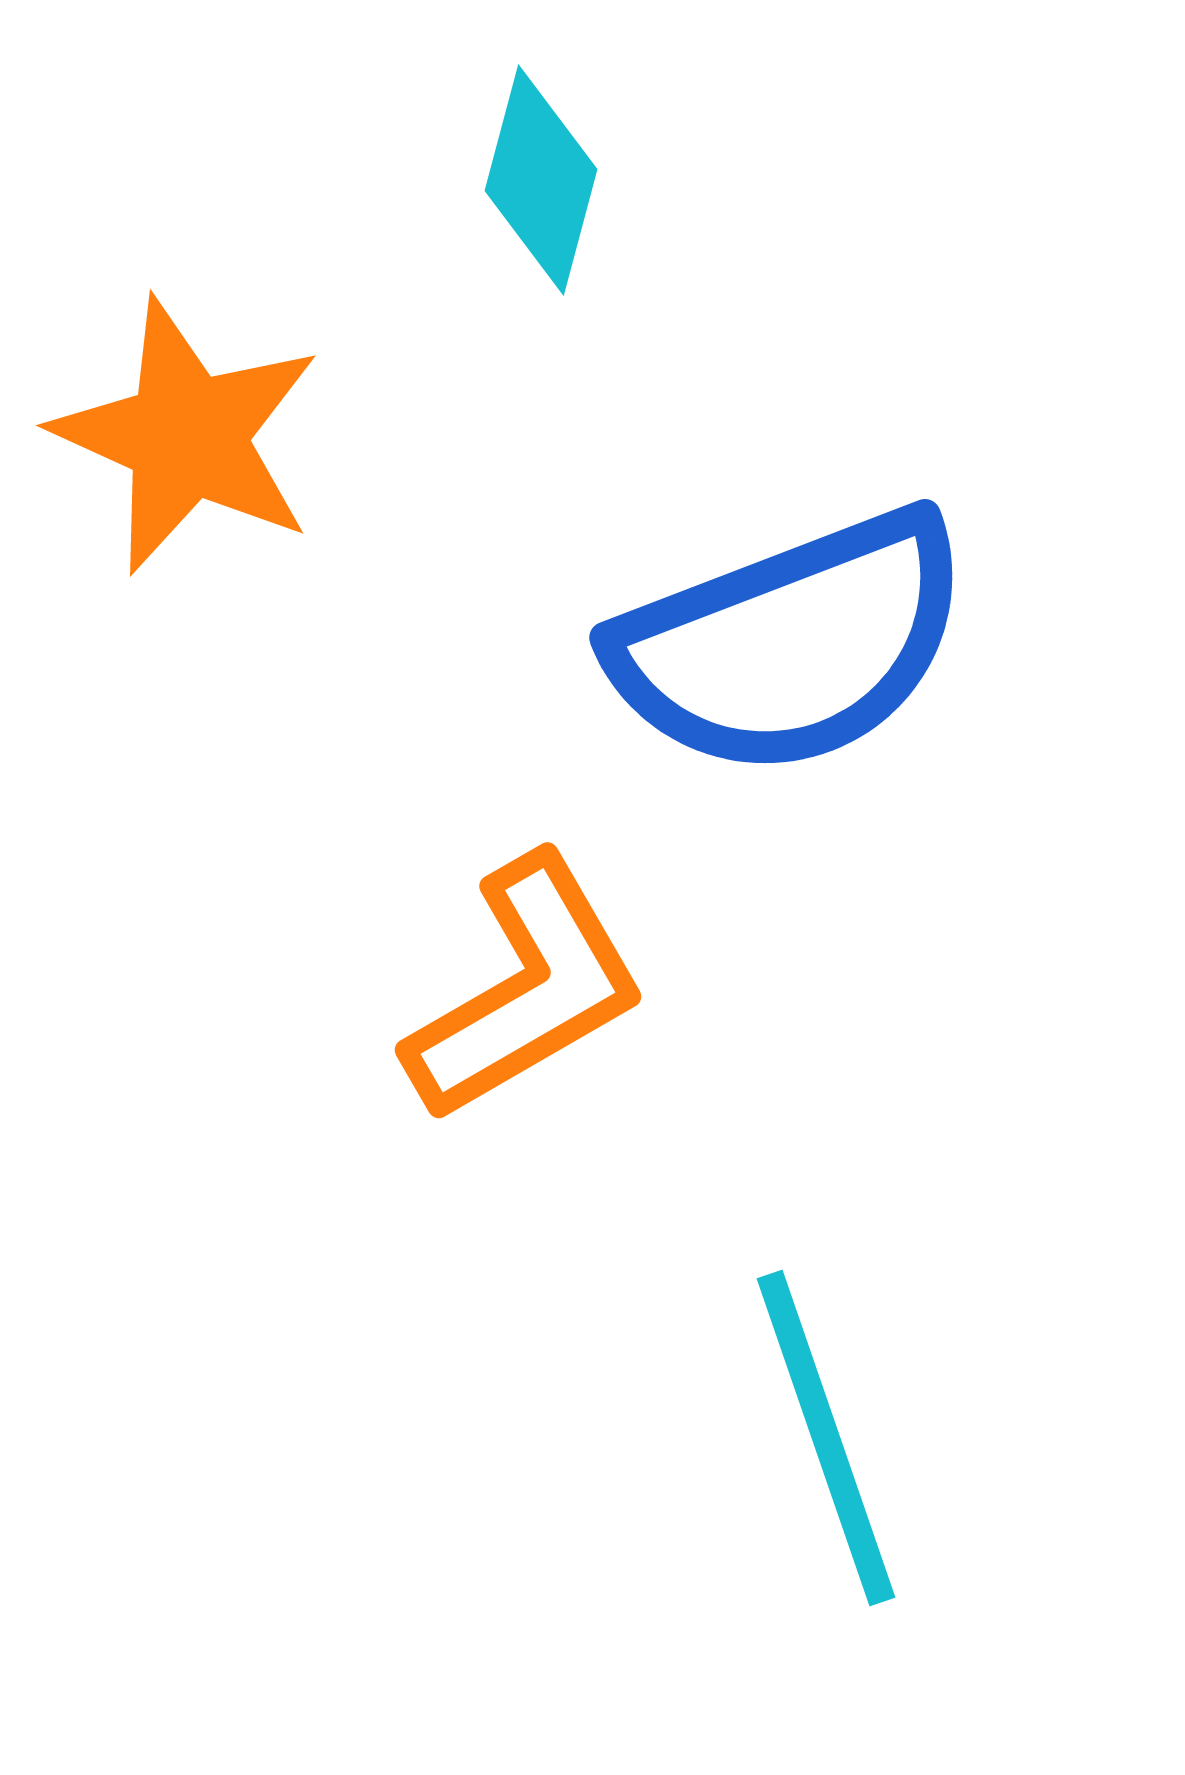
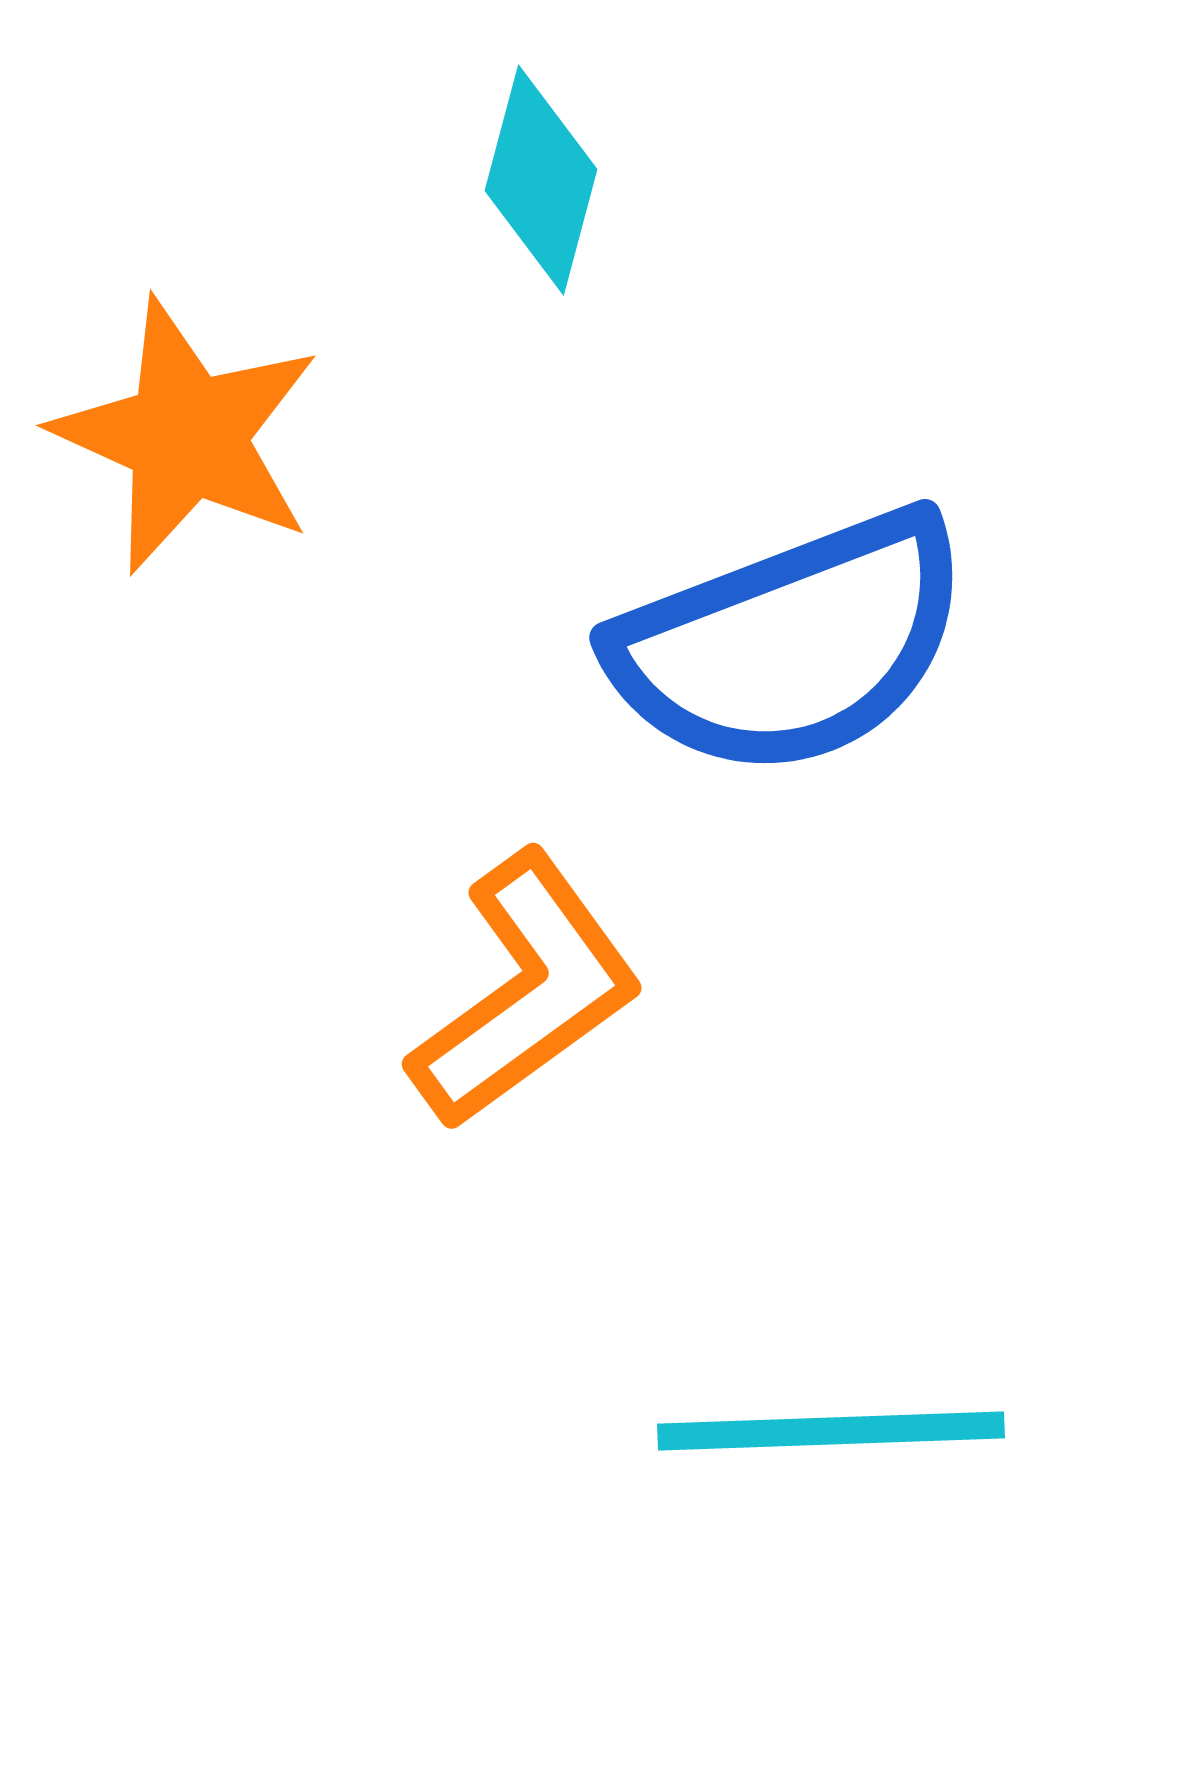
orange L-shape: moved 2 px down; rotated 6 degrees counterclockwise
cyan line: moved 5 px right, 7 px up; rotated 73 degrees counterclockwise
